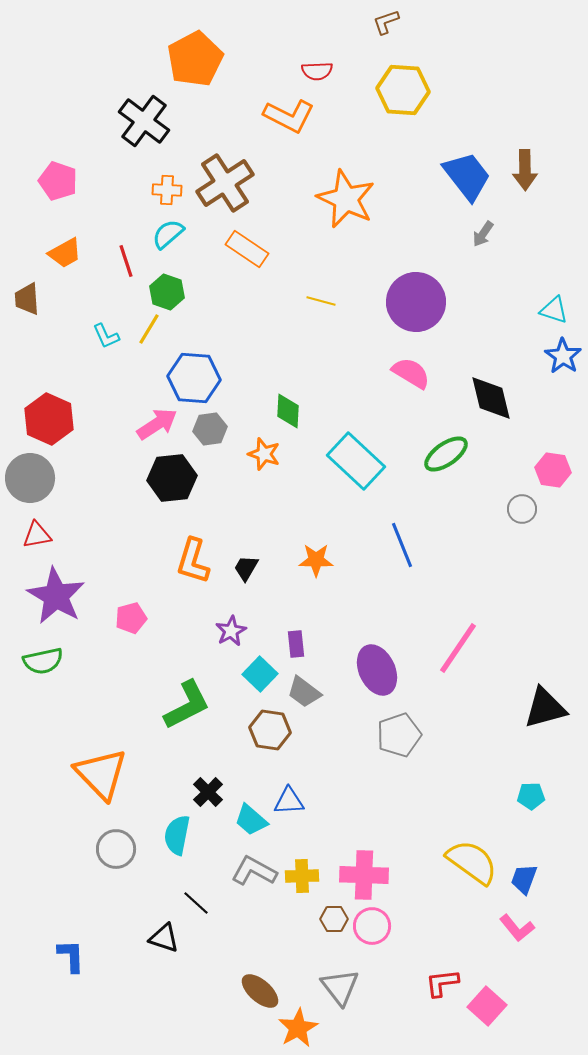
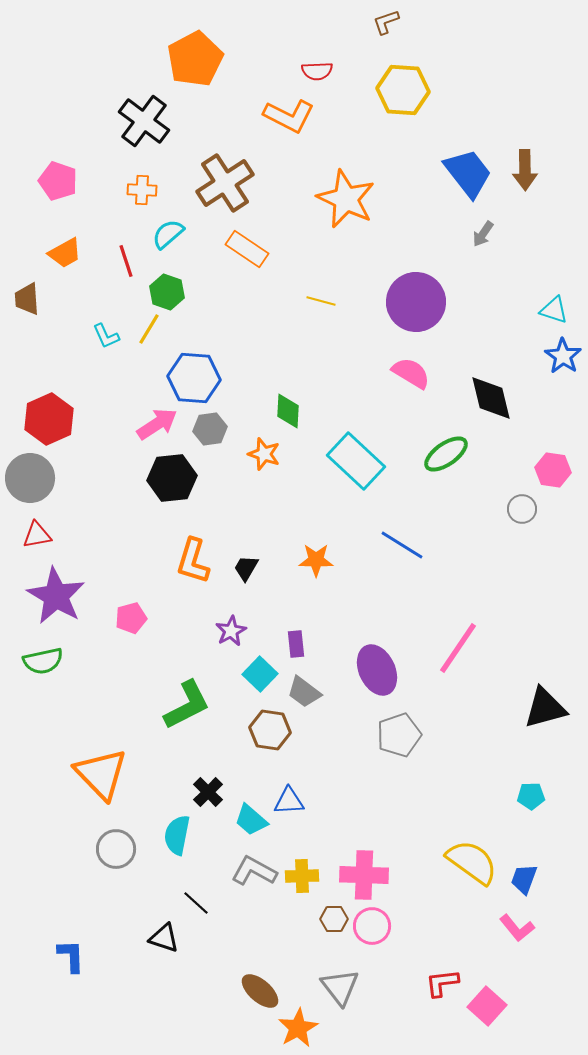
blue trapezoid at (467, 176): moved 1 px right, 3 px up
orange cross at (167, 190): moved 25 px left
red hexagon at (49, 419): rotated 12 degrees clockwise
blue line at (402, 545): rotated 36 degrees counterclockwise
